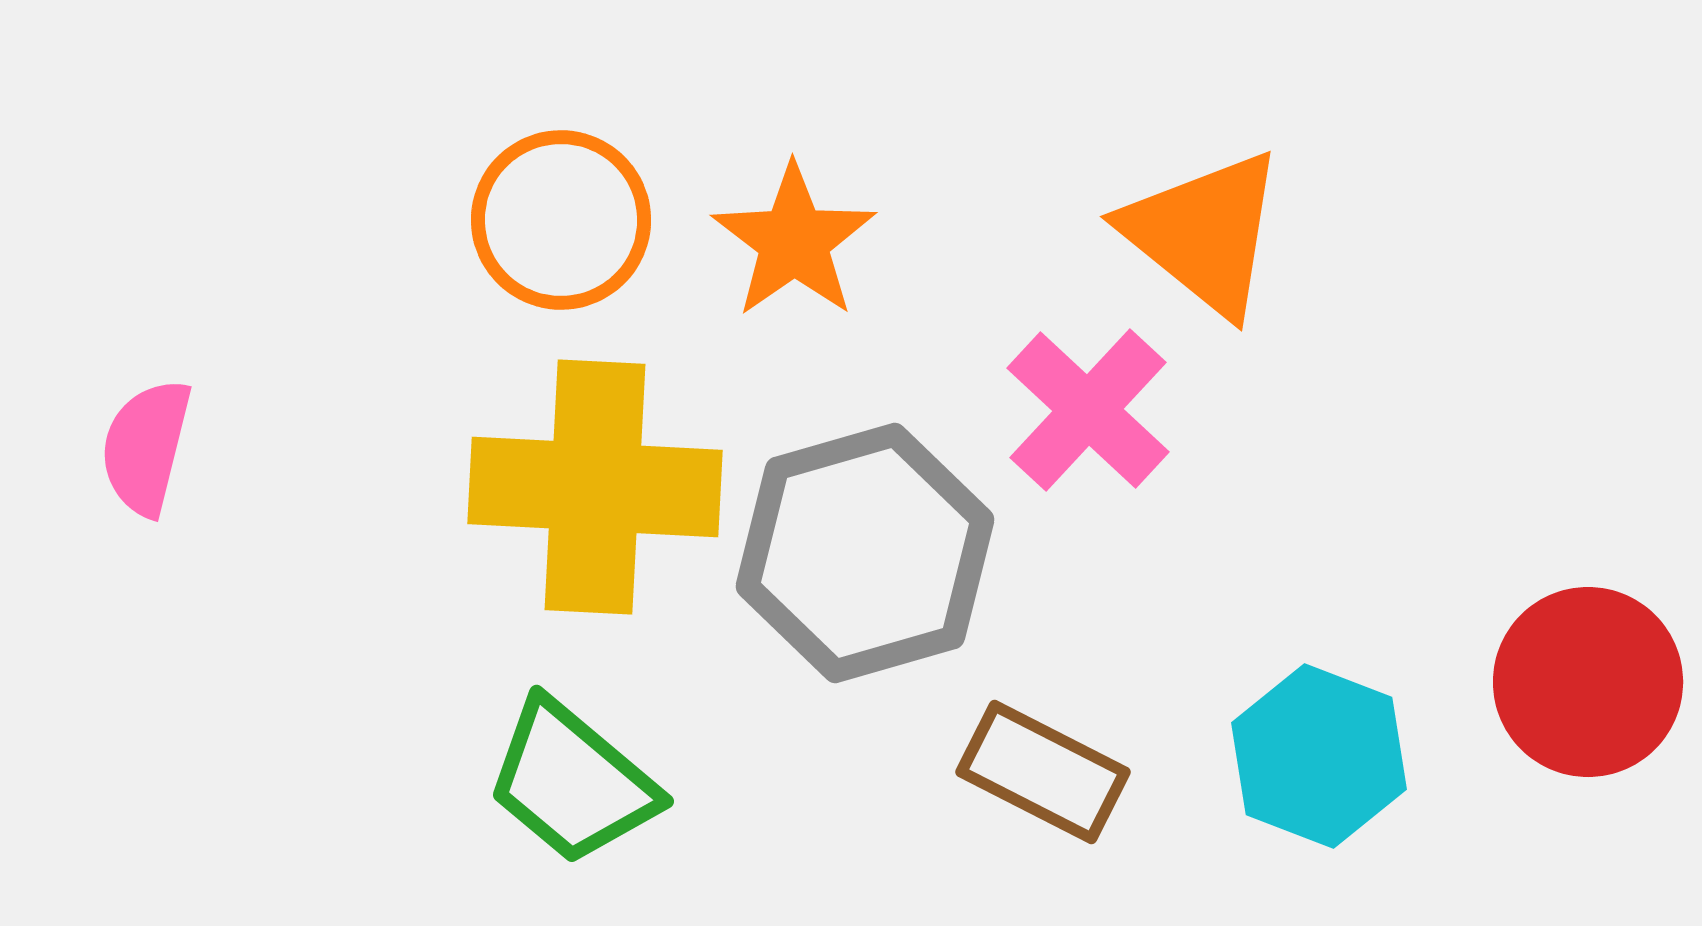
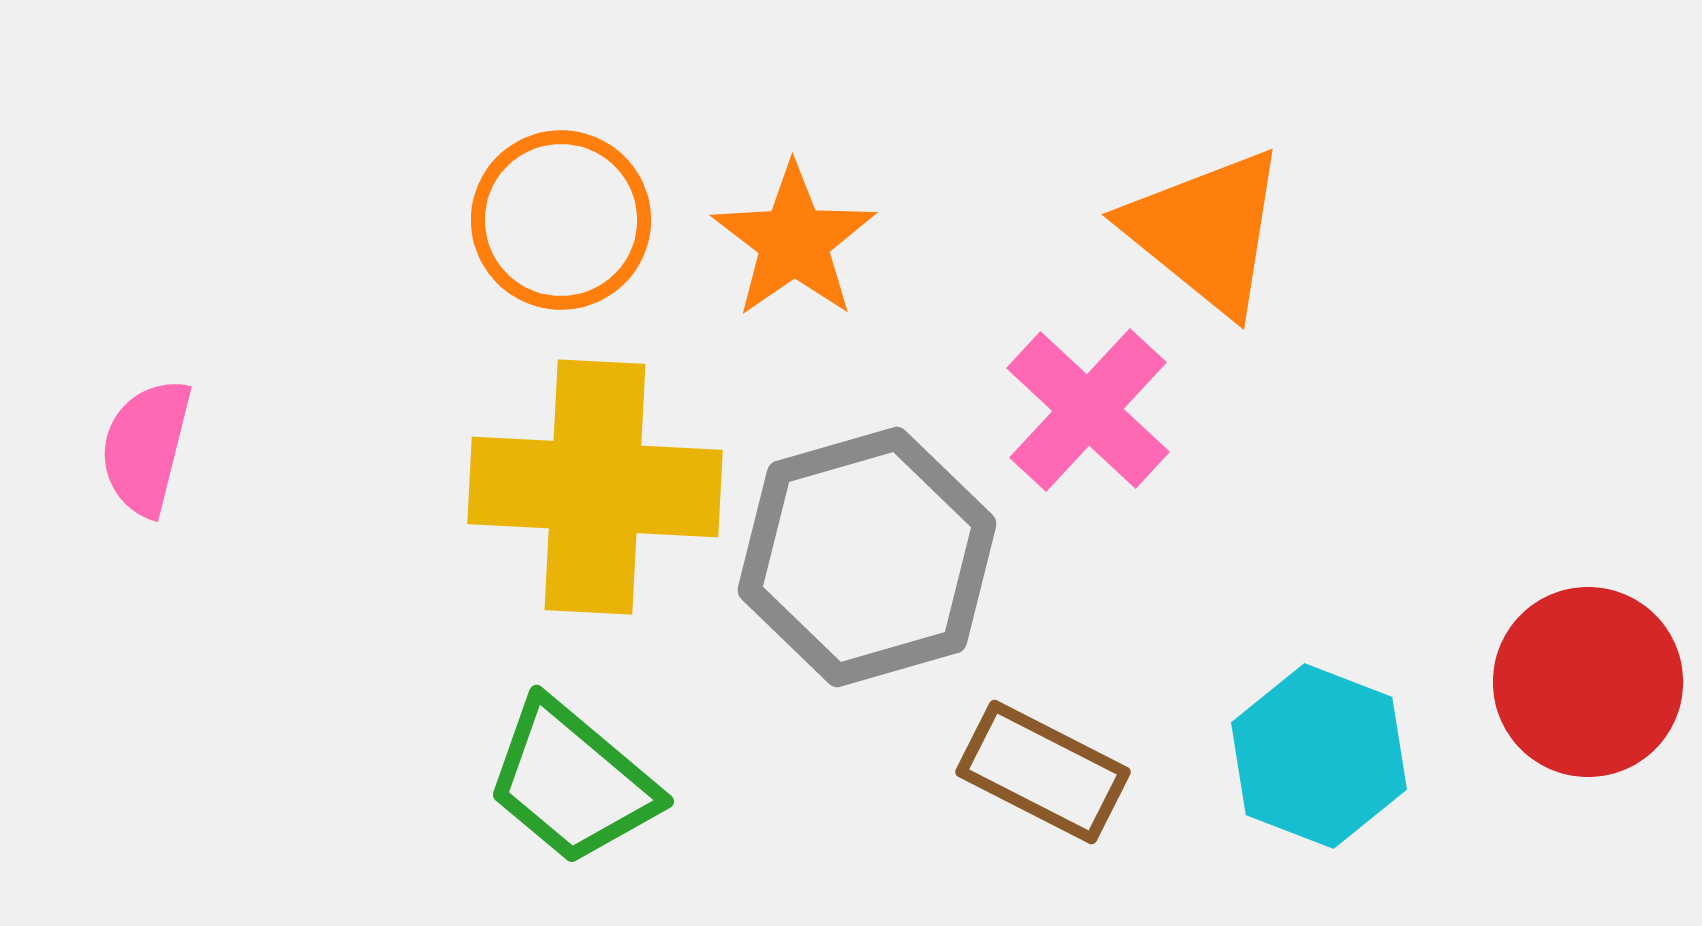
orange triangle: moved 2 px right, 2 px up
gray hexagon: moved 2 px right, 4 px down
